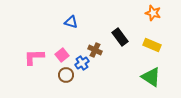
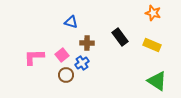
brown cross: moved 8 px left, 7 px up; rotated 24 degrees counterclockwise
green triangle: moved 6 px right, 4 px down
